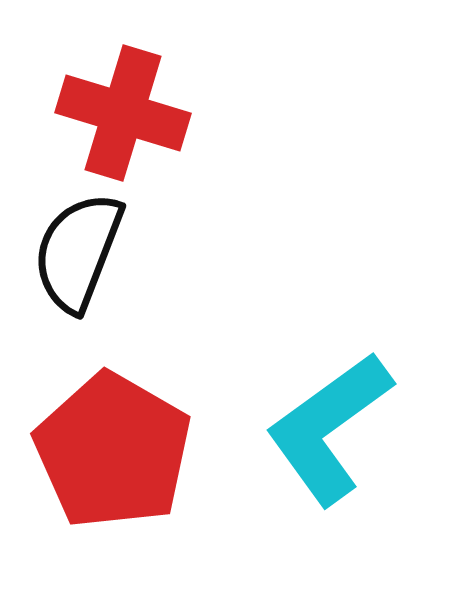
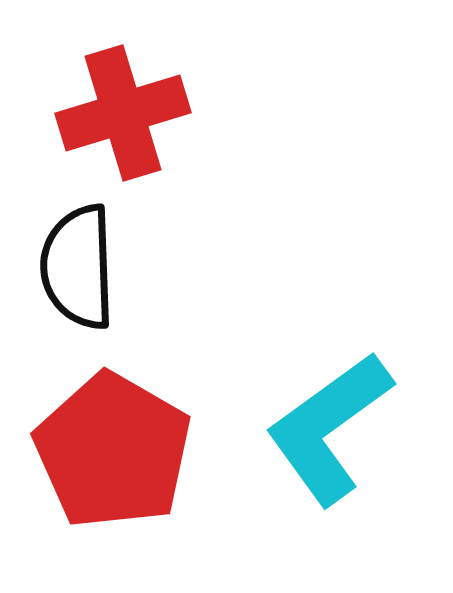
red cross: rotated 34 degrees counterclockwise
black semicircle: moved 15 px down; rotated 23 degrees counterclockwise
